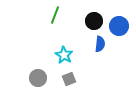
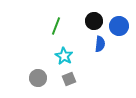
green line: moved 1 px right, 11 px down
cyan star: moved 1 px down
